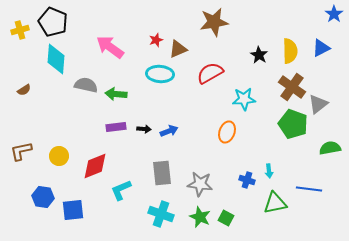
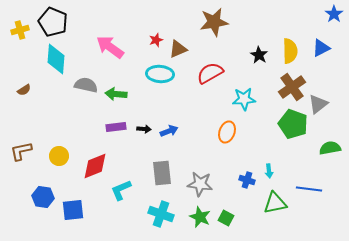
brown cross: rotated 20 degrees clockwise
